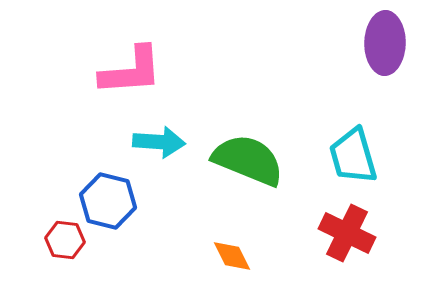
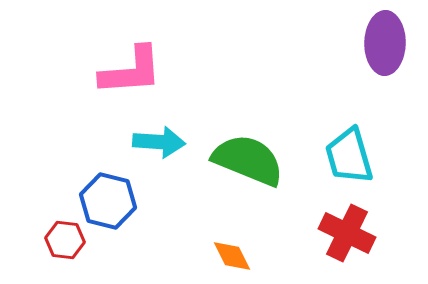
cyan trapezoid: moved 4 px left
